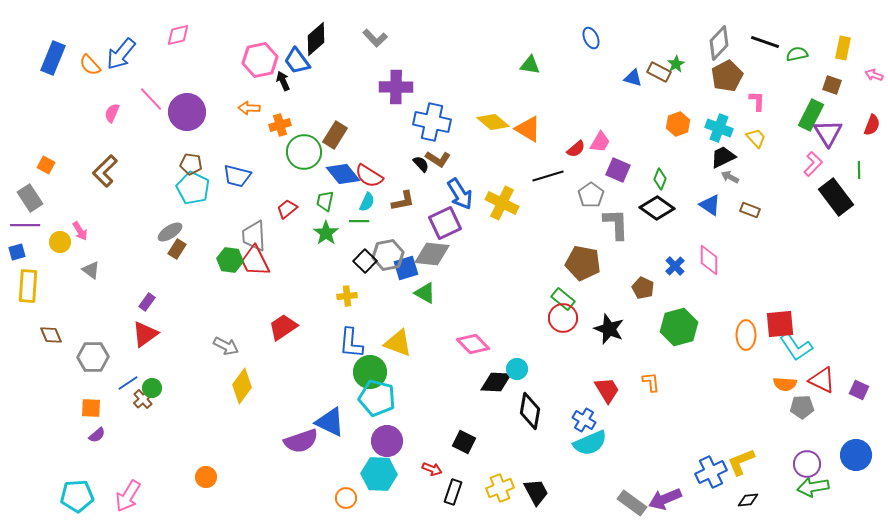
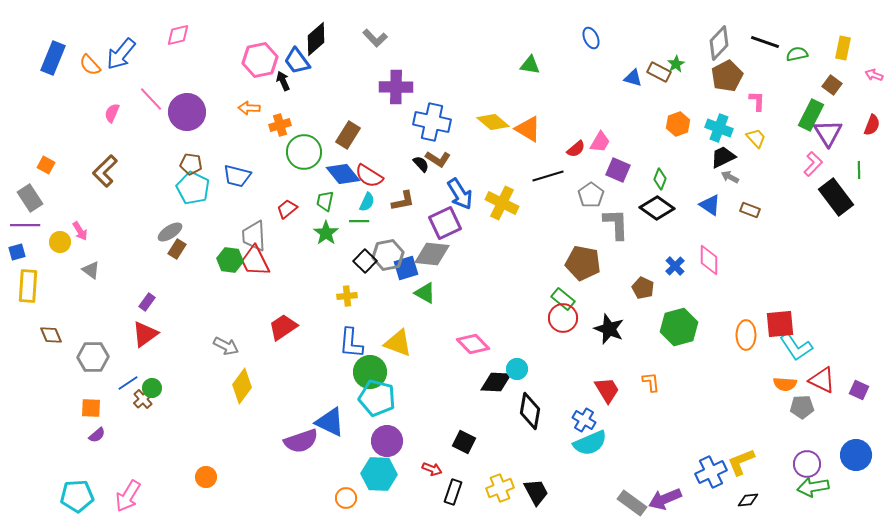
brown square at (832, 85): rotated 18 degrees clockwise
brown rectangle at (335, 135): moved 13 px right
